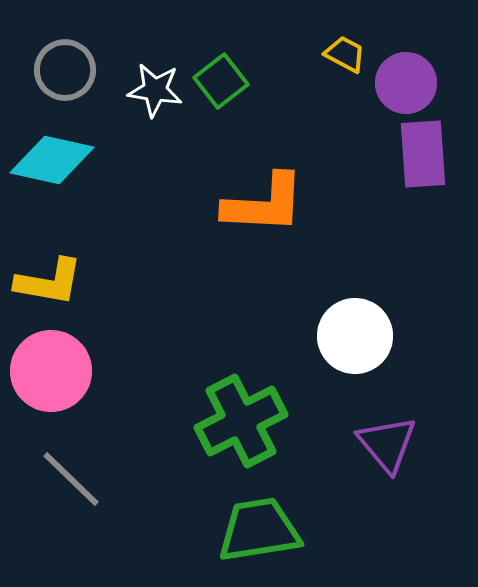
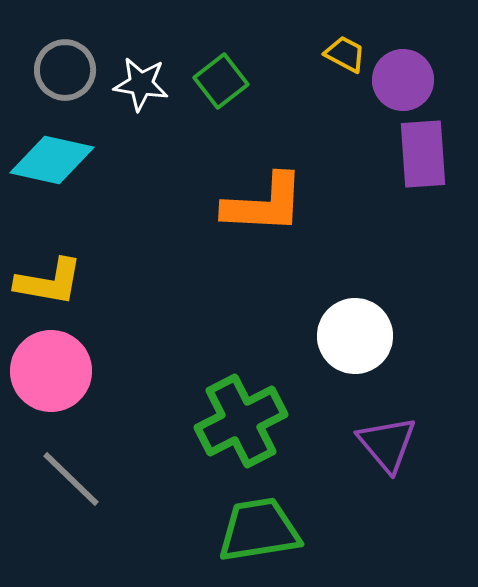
purple circle: moved 3 px left, 3 px up
white star: moved 14 px left, 6 px up
